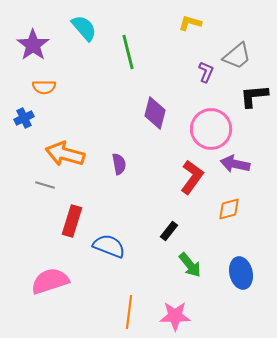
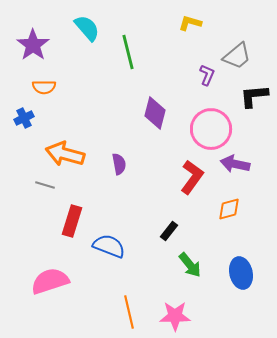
cyan semicircle: moved 3 px right
purple L-shape: moved 1 px right, 3 px down
orange line: rotated 20 degrees counterclockwise
